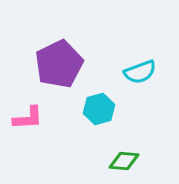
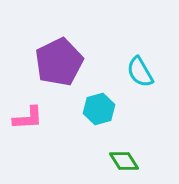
purple pentagon: moved 2 px up
cyan semicircle: rotated 80 degrees clockwise
green diamond: rotated 52 degrees clockwise
